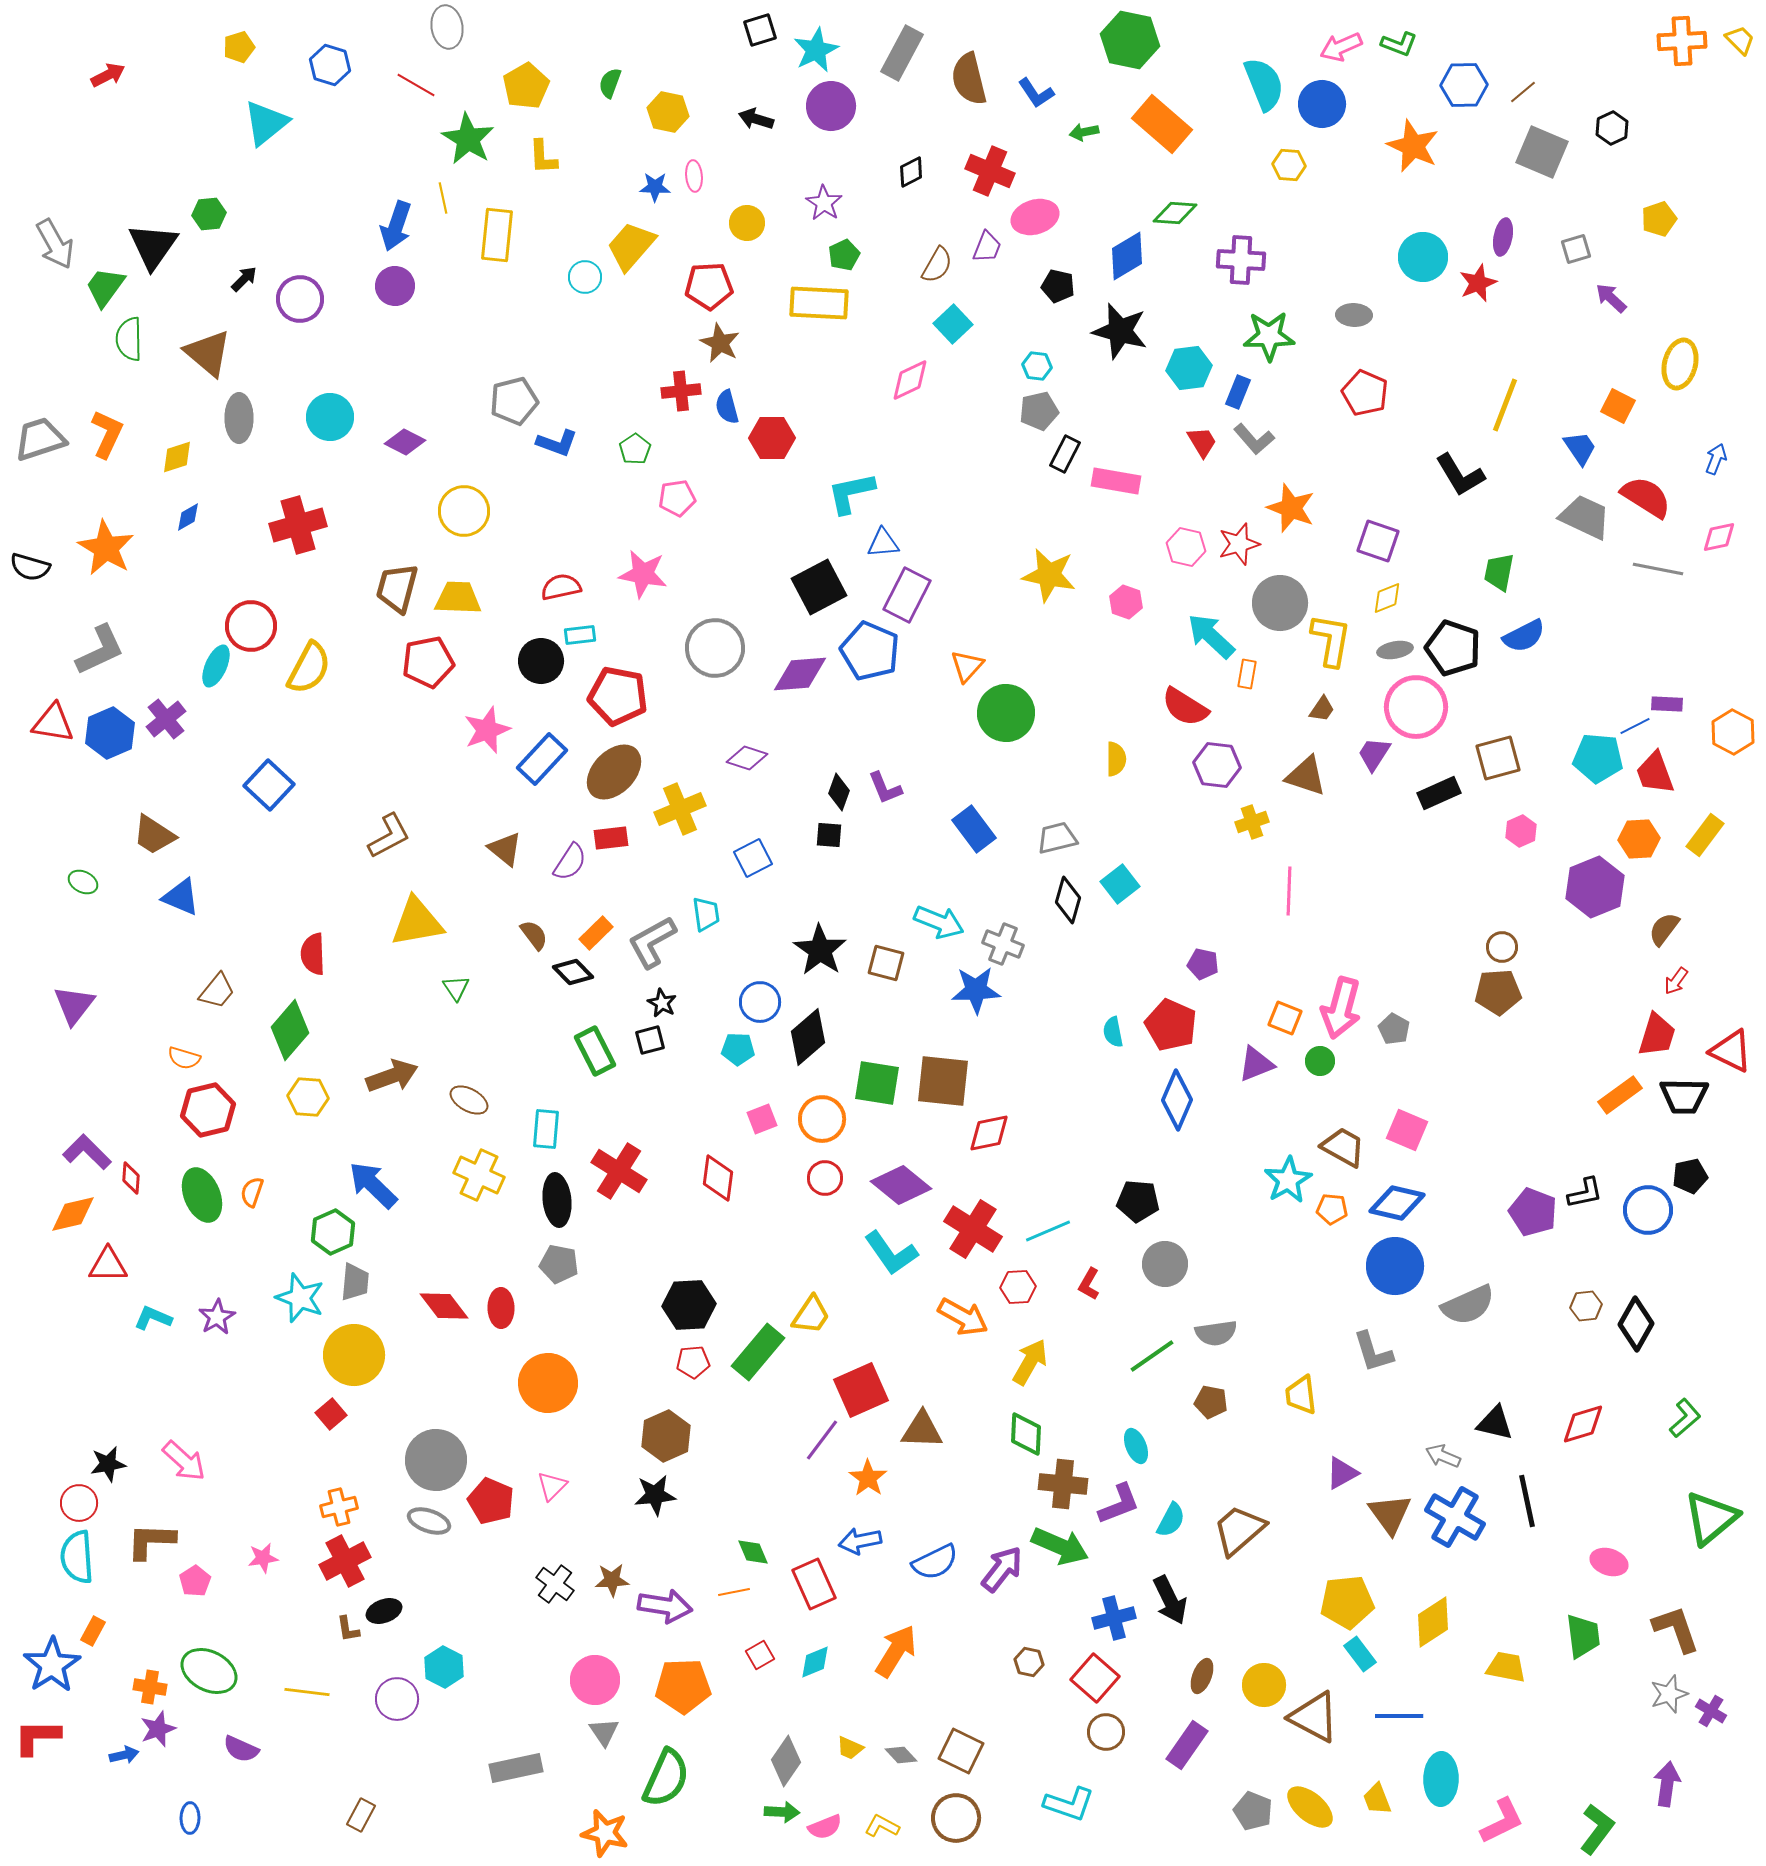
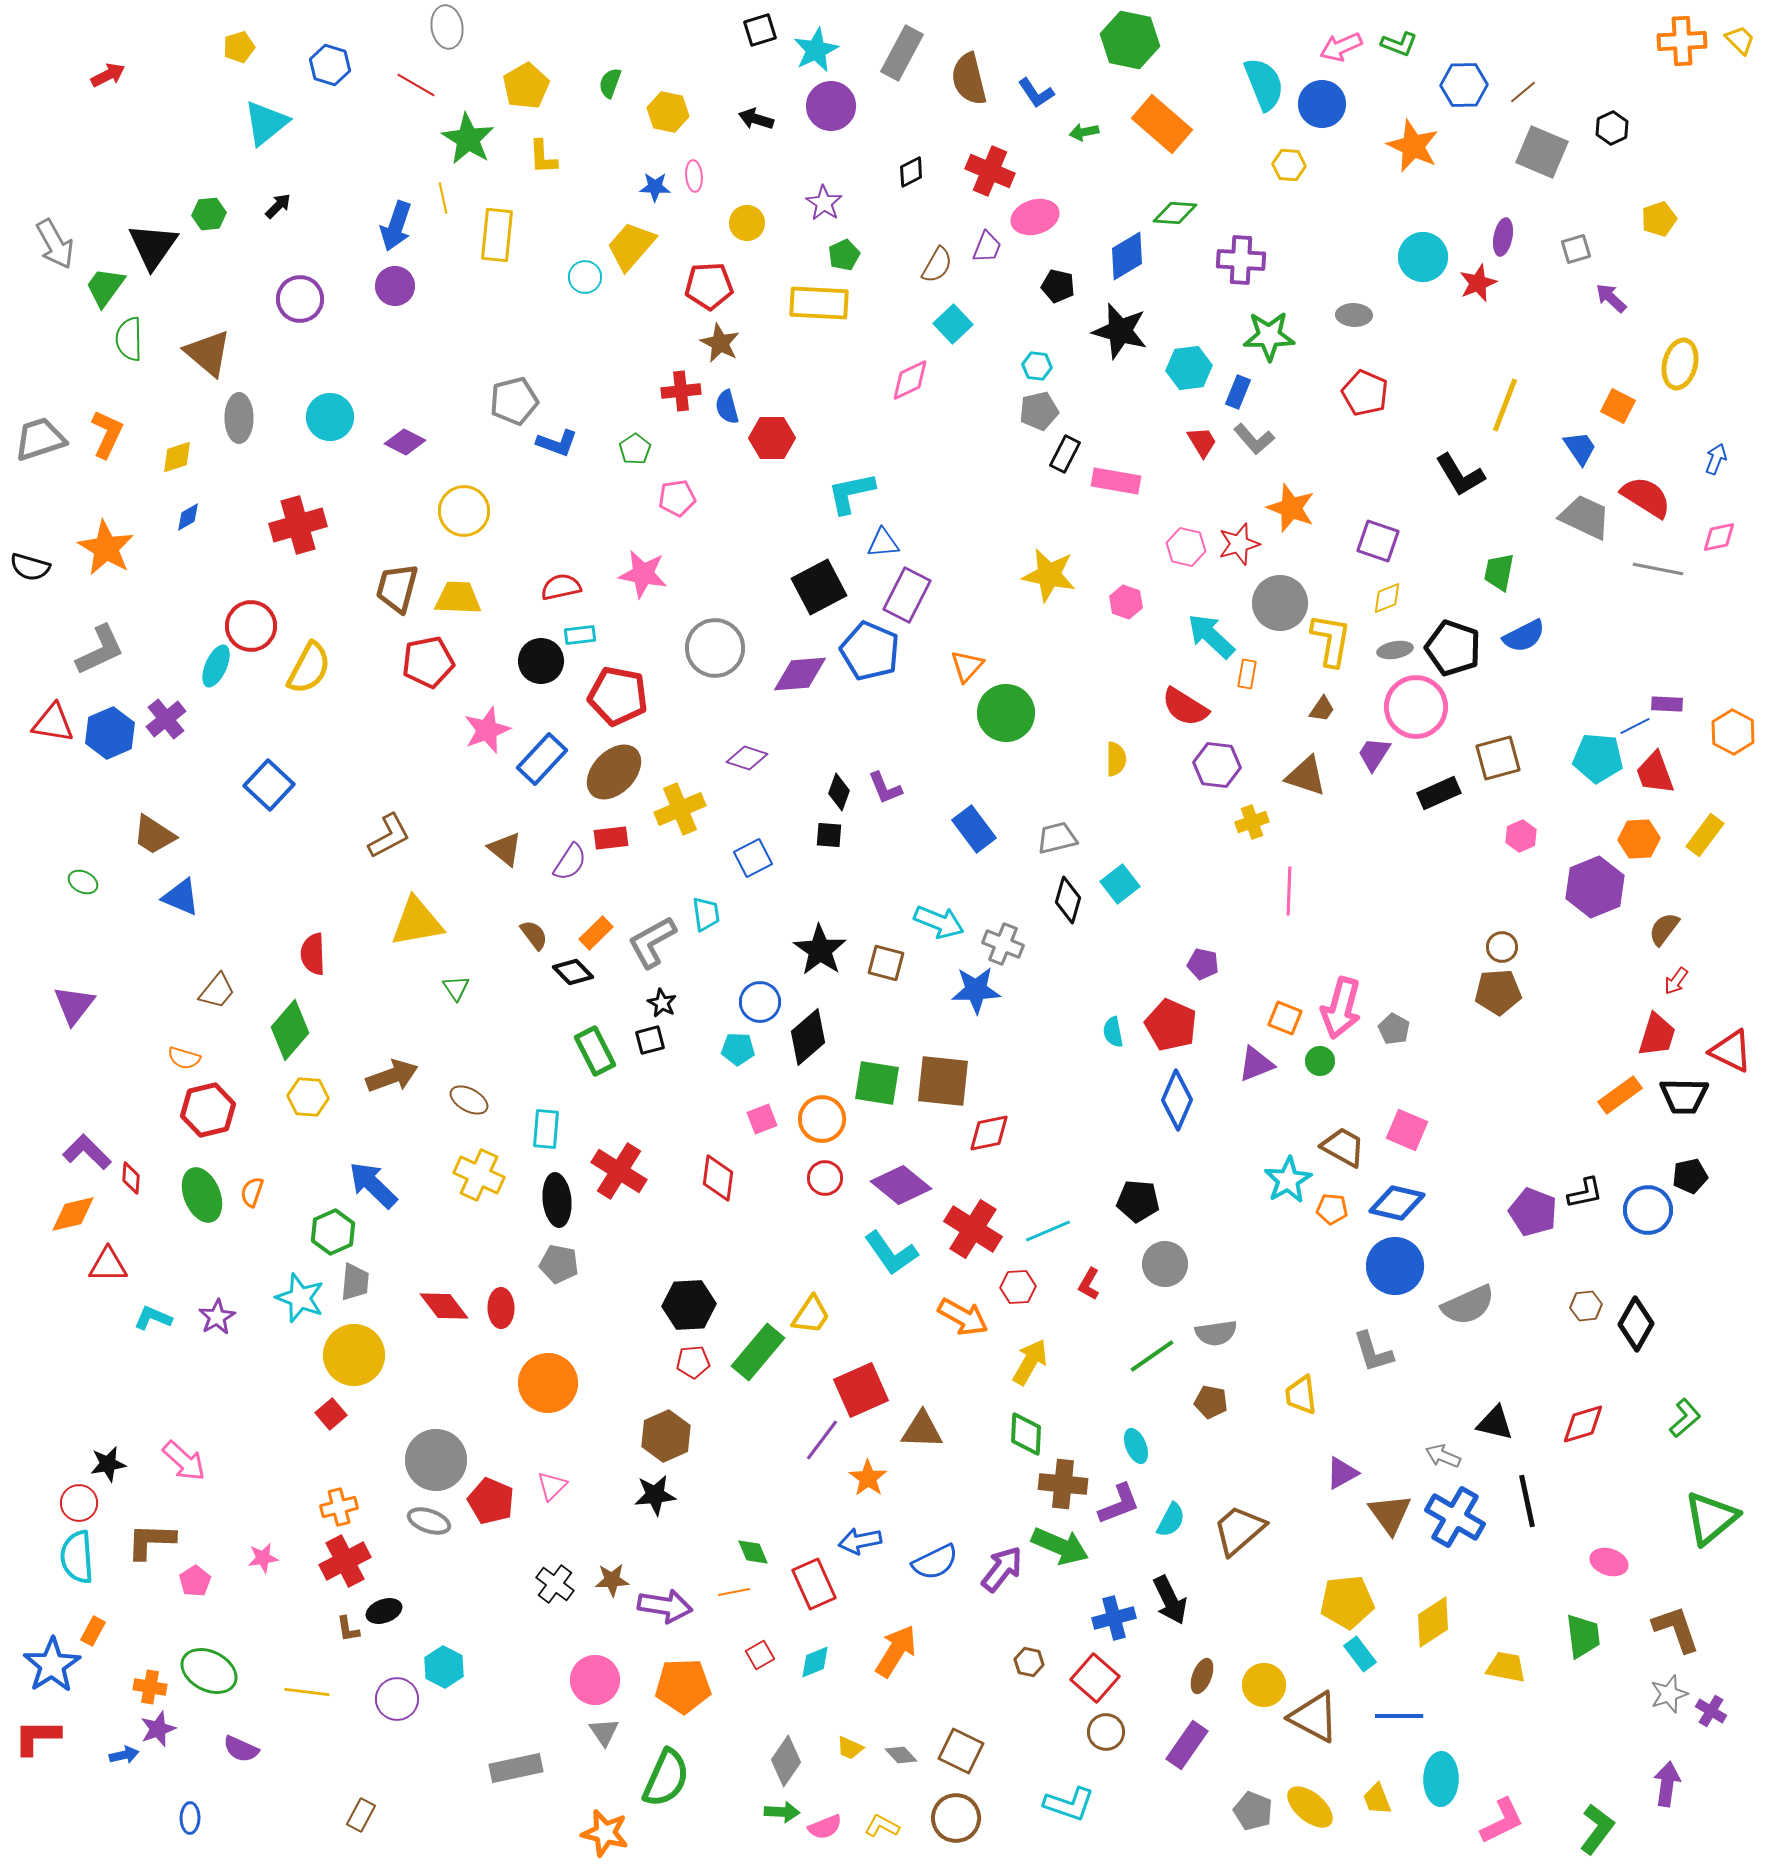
black arrow at (244, 279): moved 34 px right, 73 px up
pink hexagon at (1521, 831): moved 5 px down
